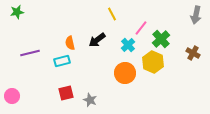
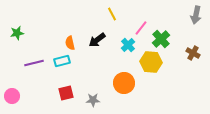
green star: moved 21 px down
purple line: moved 4 px right, 10 px down
yellow hexagon: moved 2 px left; rotated 20 degrees counterclockwise
orange circle: moved 1 px left, 10 px down
gray star: moved 3 px right; rotated 24 degrees counterclockwise
